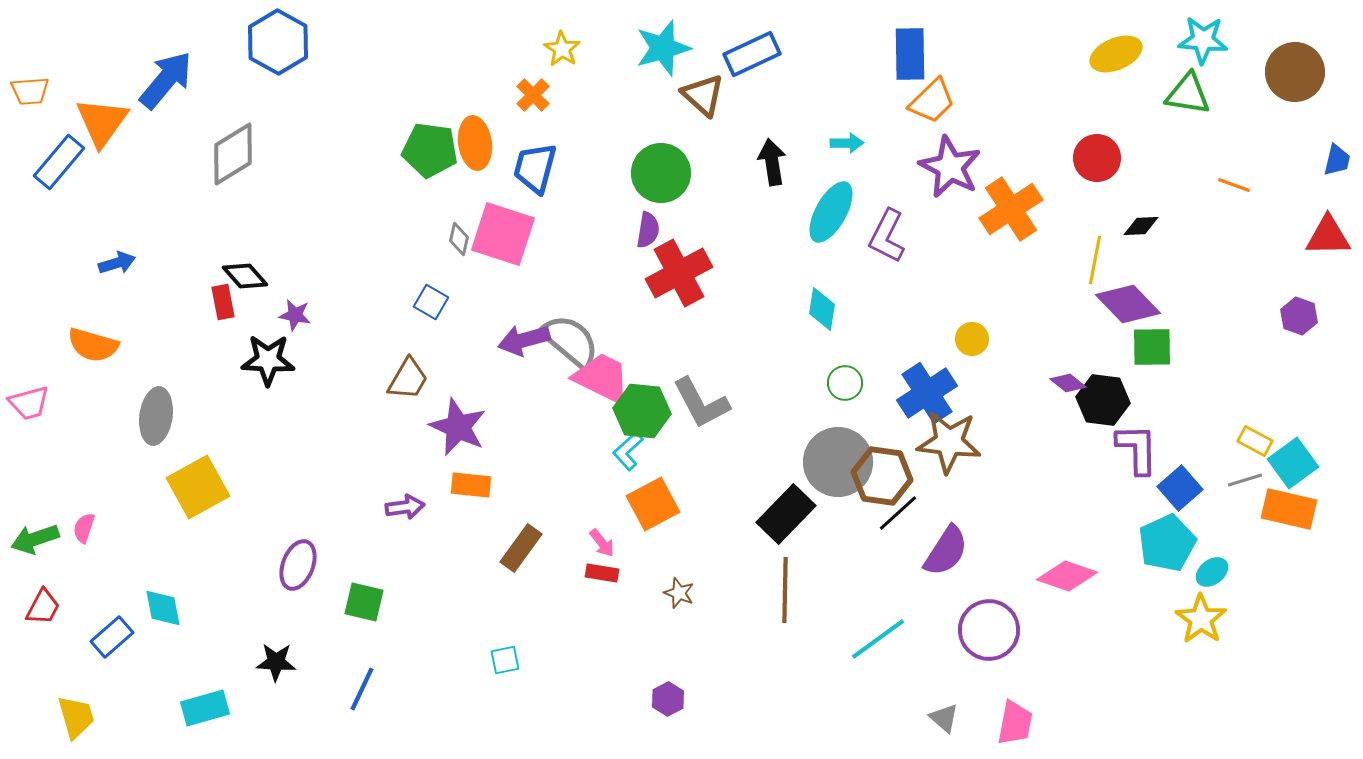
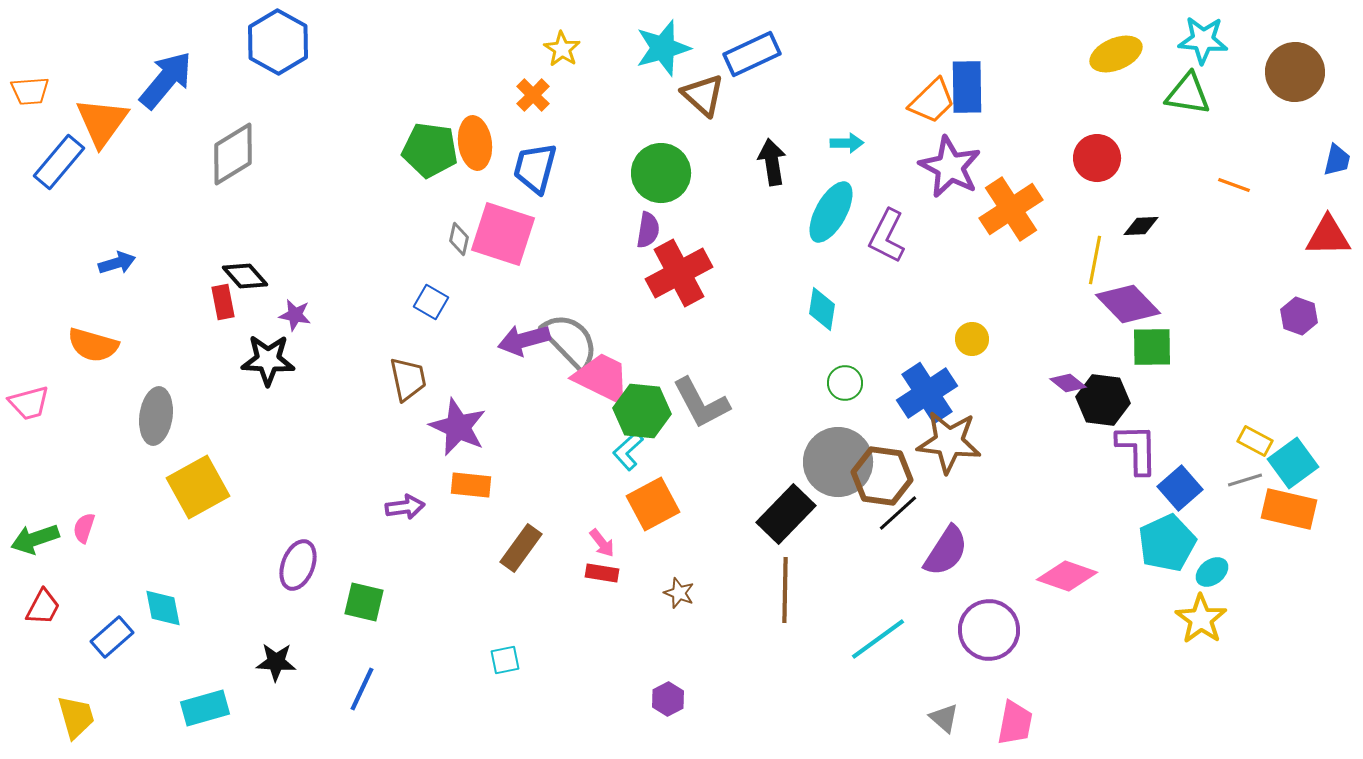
blue rectangle at (910, 54): moved 57 px right, 33 px down
gray semicircle at (570, 341): rotated 6 degrees clockwise
brown trapezoid at (408, 379): rotated 42 degrees counterclockwise
